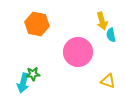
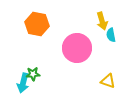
pink circle: moved 1 px left, 4 px up
